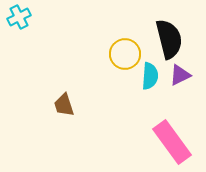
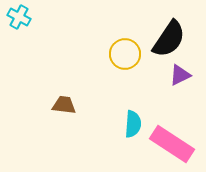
cyan cross: rotated 35 degrees counterclockwise
black semicircle: rotated 48 degrees clockwise
cyan semicircle: moved 17 px left, 48 px down
brown trapezoid: rotated 115 degrees clockwise
pink rectangle: moved 2 px down; rotated 21 degrees counterclockwise
